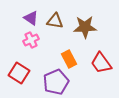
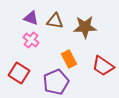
purple triangle: rotated 14 degrees counterclockwise
pink cross: rotated 28 degrees counterclockwise
red trapezoid: moved 2 px right, 3 px down; rotated 20 degrees counterclockwise
